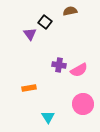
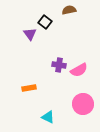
brown semicircle: moved 1 px left, 1 px up
cyan triangle: rotated 32 degrees counterclockwise
